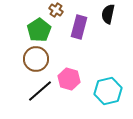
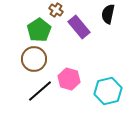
purple rectangle: rotated 55 degrees counterclockwise
brown circle: moved 2 px left
